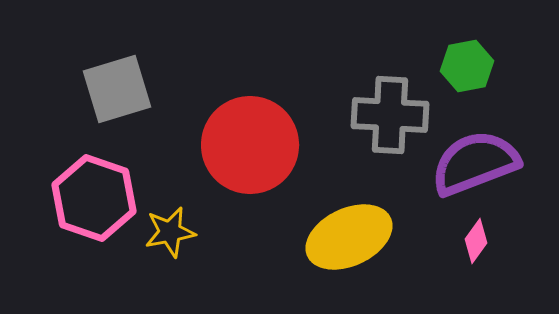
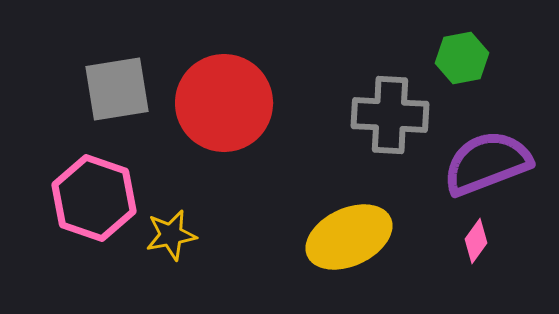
green hexagon: moved 5 px left, 8 px up
gray square: rotated 8 degrees clockwise
red circle: moved 26 px left, 42 px up
purple semicircle: moved 12 px right
yellow star: moved 1 px right, 3 px down
